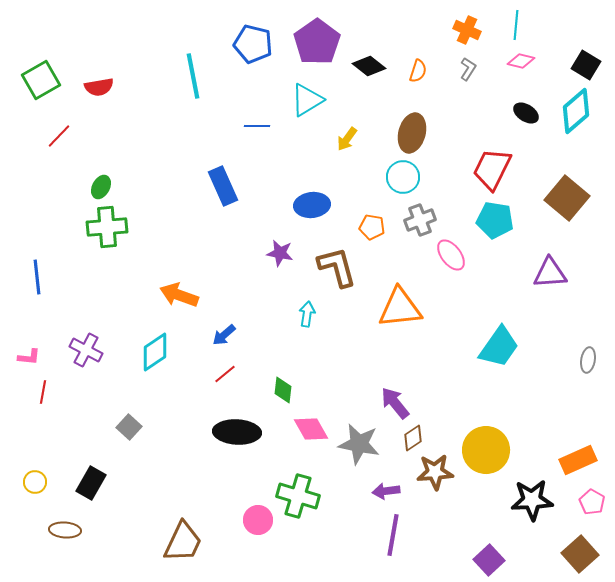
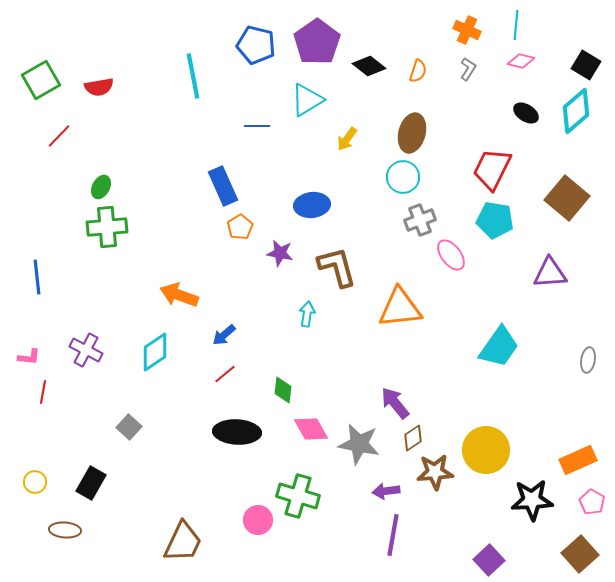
blue pentagon at (253, 44): moved 3 px right, 1 px down
orange pentagon at (372, 227): moved 132 px left; rotated 30 degrees clockwise
